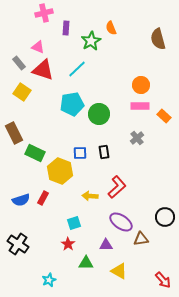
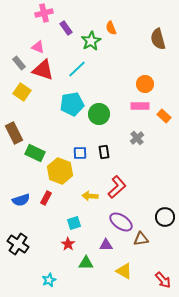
purple rectangle: rotated 40 degrees counterclockwise
orange circle: moved 4 px right, 1 px up
red rectangle: moved 3 px right
yellow triangle: moved 5 px right
